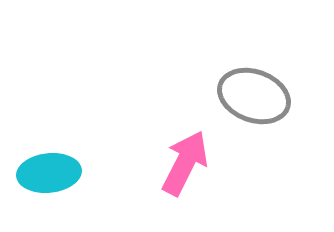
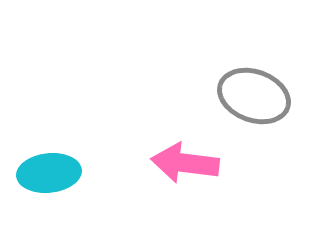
pink arrow: rotated 110 degrees counterclockwise
